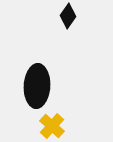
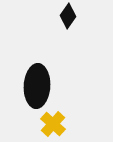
yellow cross: moved 1 px right, 2 px up
